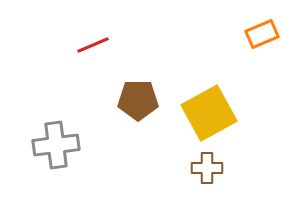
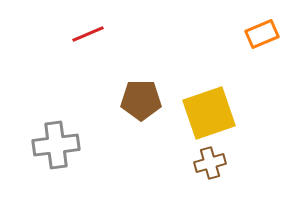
red line: moved 5 px left, 11 px up
brown pentagon: moved 3 px right
yellow square: rotated 10 degrees clockwise
brown cross: moved 3 px right, 5 px up; rotated 16 degrees counterclockwise
